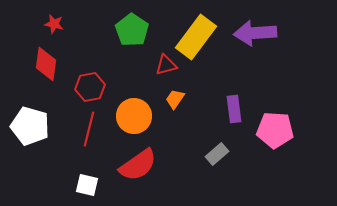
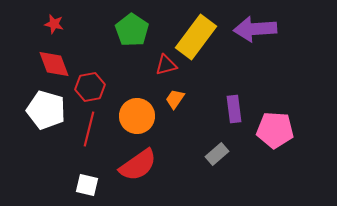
purple arrow: moved 4 px up
red diamond: moved 8 px right; rotated 28 degrees counterclockwise
orange circle: moved 3 px right
white pentagon: moved 16 px right, 16 px up
